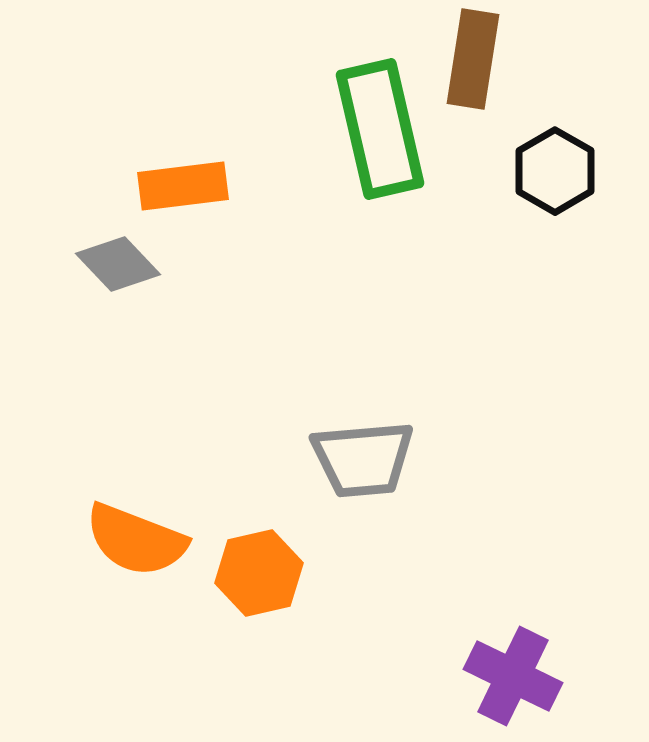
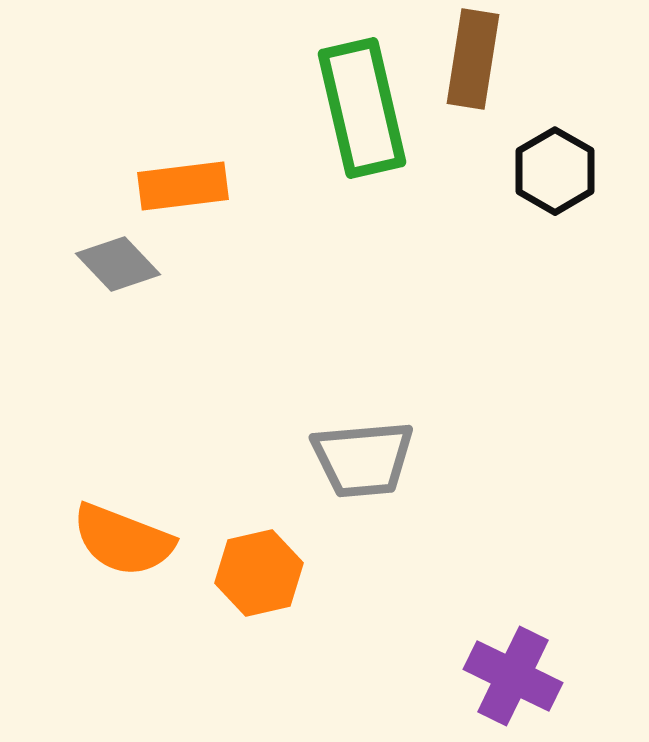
green rectangle: moved 18 px left, 21 px up
orange semicircle: moved 13 px left
